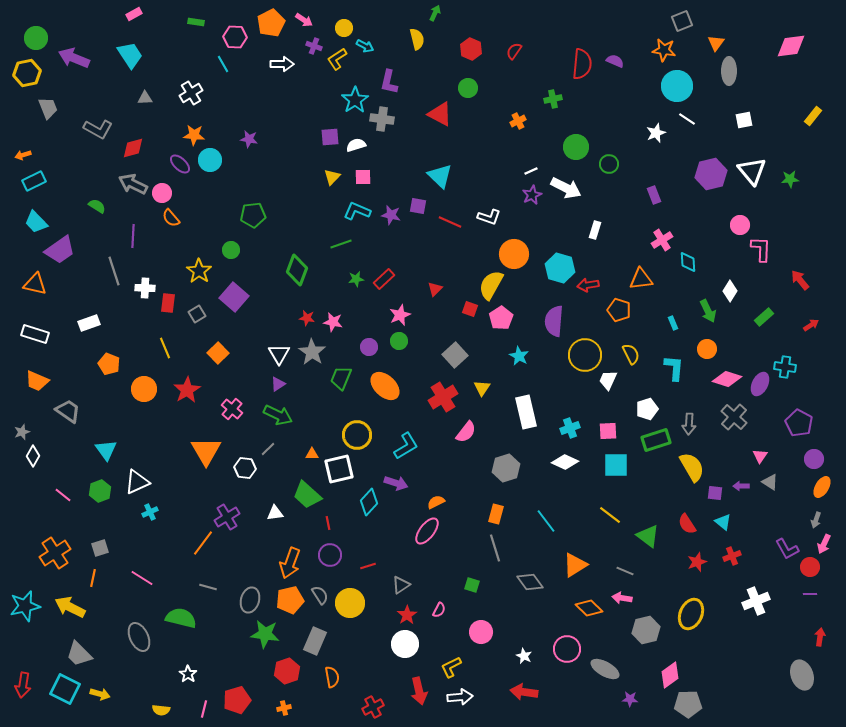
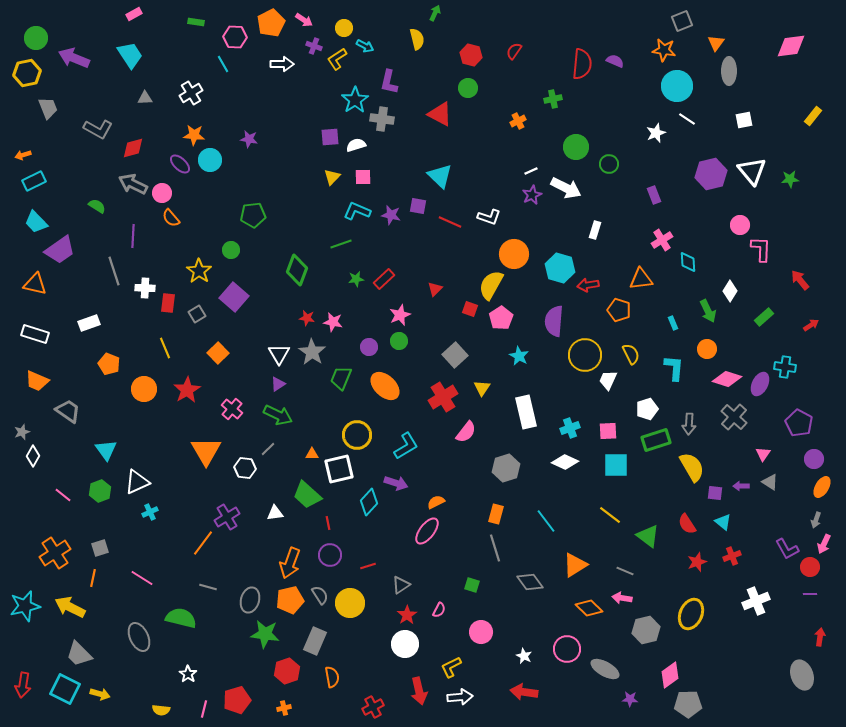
red hexagon at (471, 49): moved 6 px down; rotated 10 degrees counterclockwise
pink triangle at (760, 456): moved 3 px right, 2 px up
